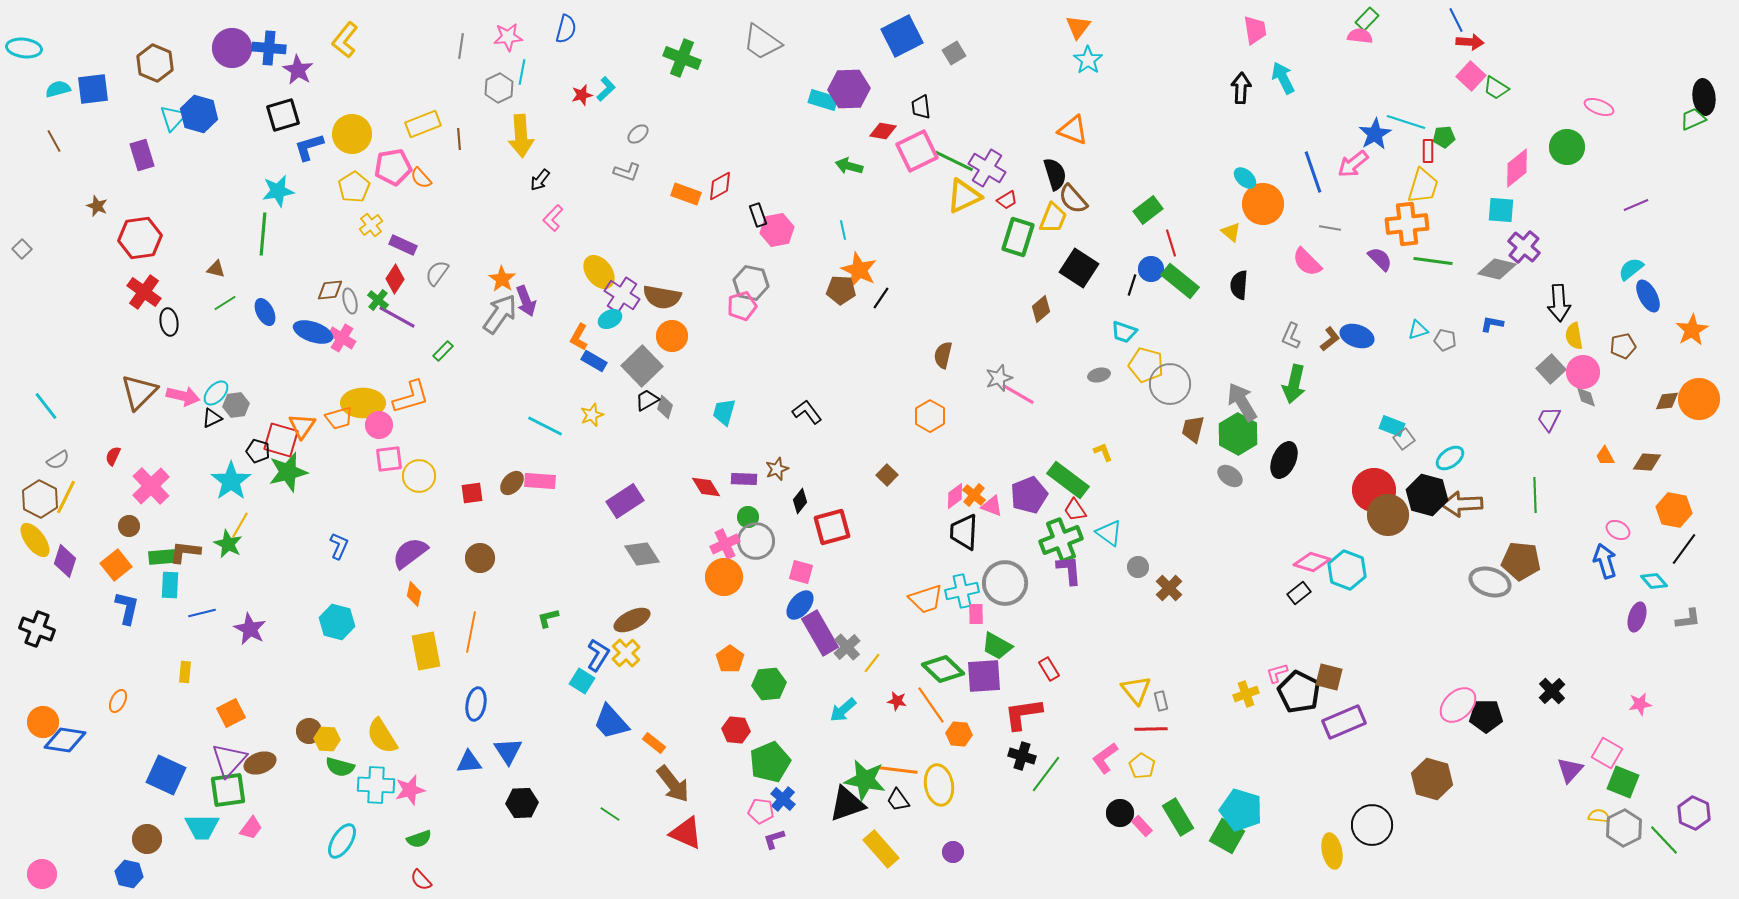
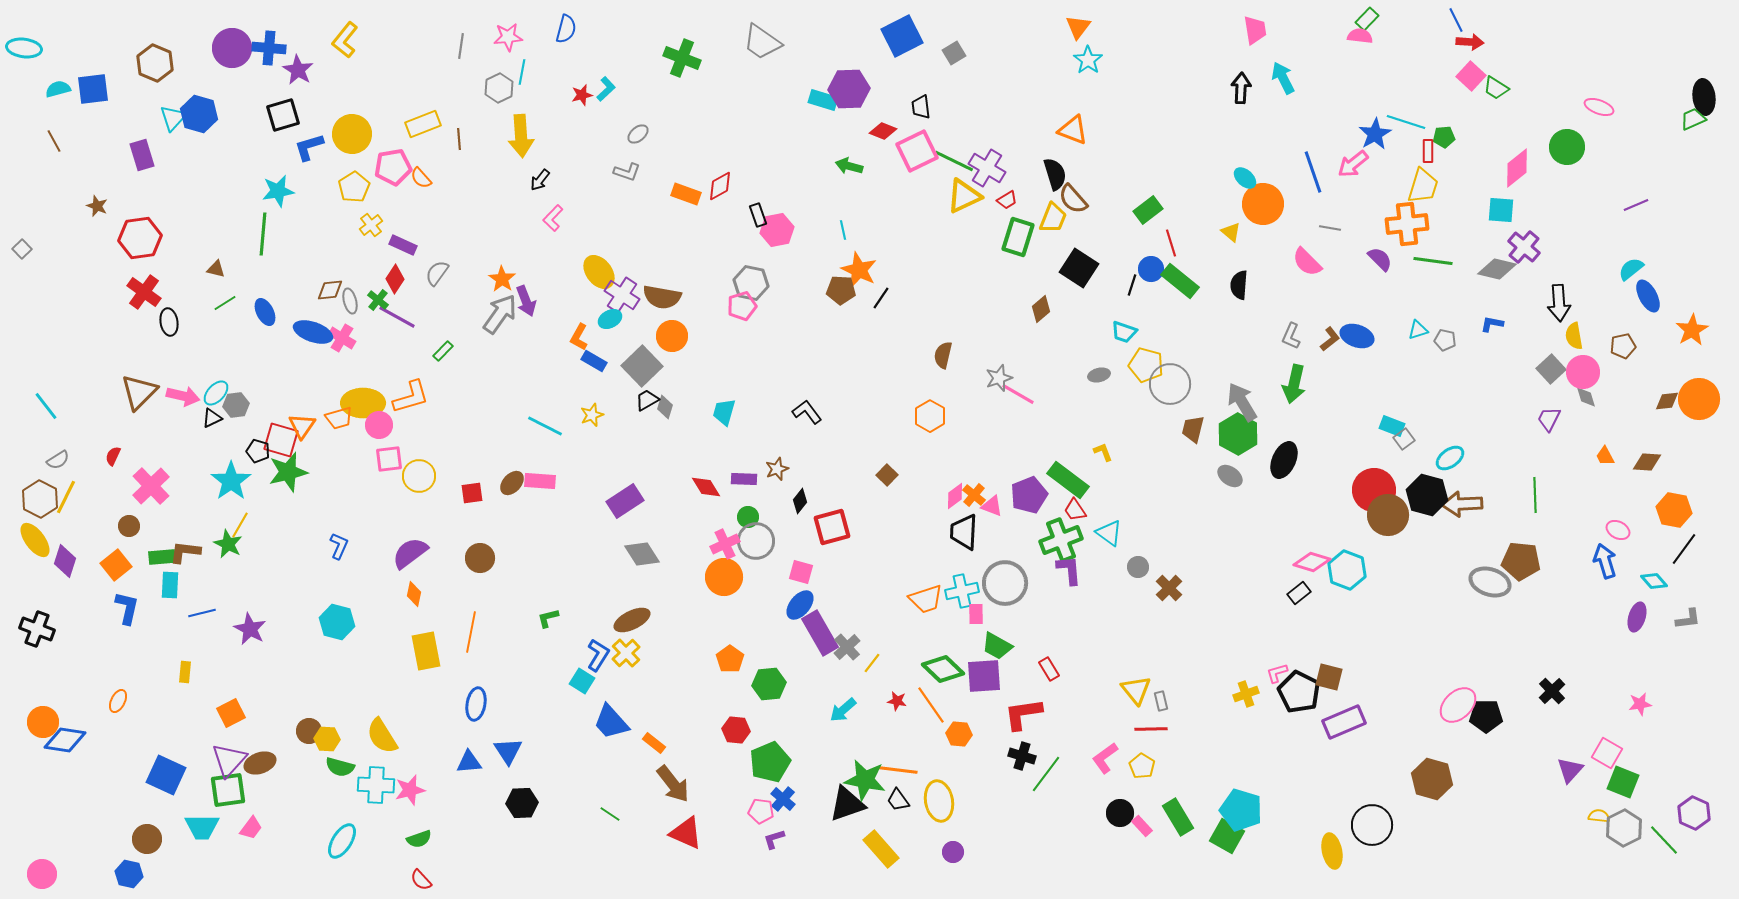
red diamond at (883, 131): rotated 12 degrees clockwise
yellow ellipse at (939, 785): moved 16 px down
